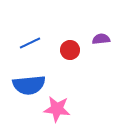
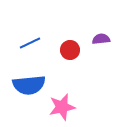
pink star: moved 5 px right, 2 px up; rotated 20 degrees counterclockwise
